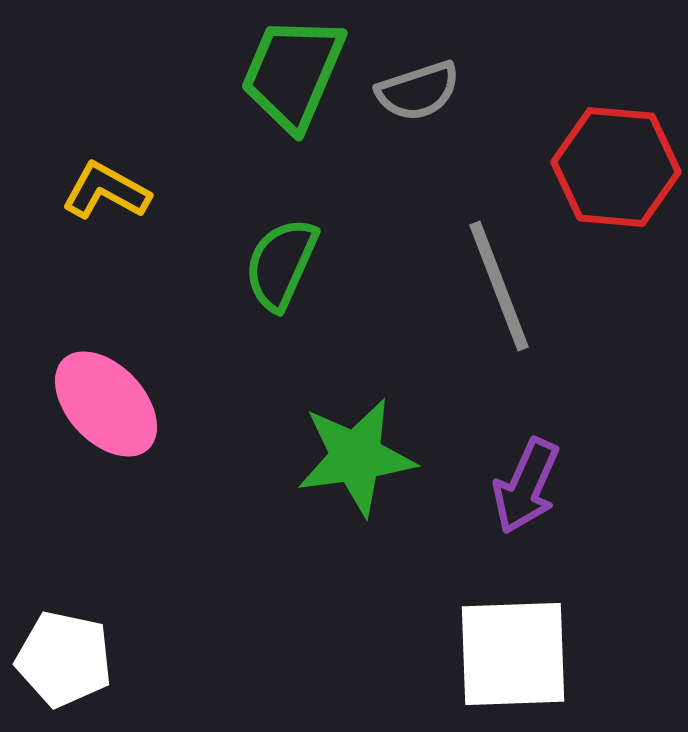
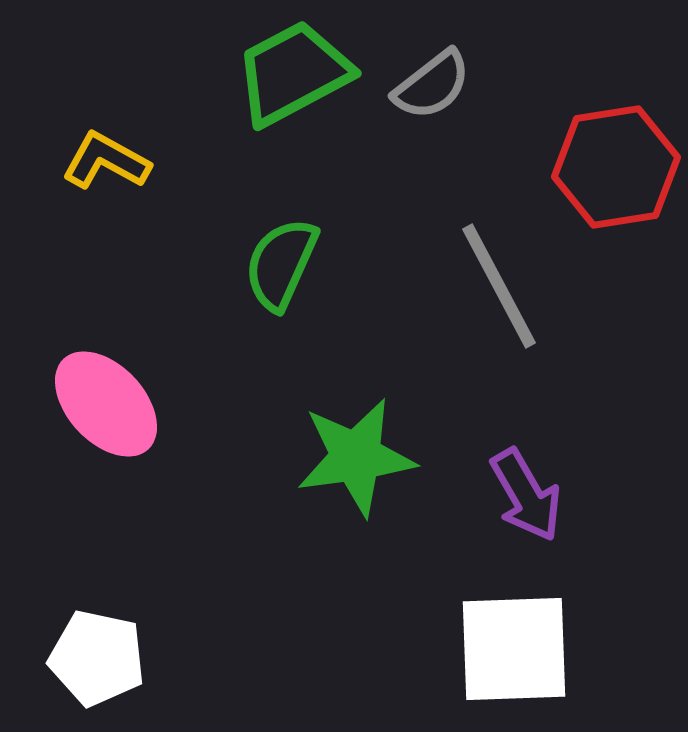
green trapezoid: rotated 39 degrees clockwise
gray semicircle: moved 14 px right, 6 px up; rotated 20 degrees counterclockwise
red hexagon: rotated 14 degrees counterclockwise
yellow L-shape: moved 30 px up
gray line: rotated 7 degrees counterclockwise
purple arrow: moved 9 px down; rotated 54 degrees counterclockwise
white square: moved 1 px right, 5 px up
white pentagon: moved 33 px right, 1 px up
